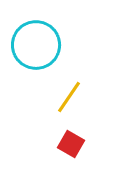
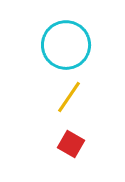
cyan circle: moved 30 px right
